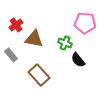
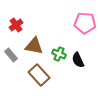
brown triangle: moved 7 px down
green cross: moved 6 px left, 11 px down
black semicircle: rotated 14 degrees clockwise
